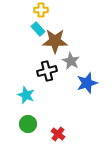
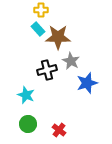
brown star: moved 3 px right, 4 px up
black cross: moved 1 px up
red cross: moved 1 px right, 4 px up
